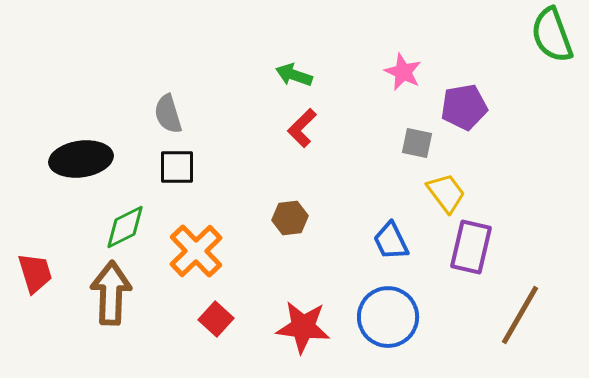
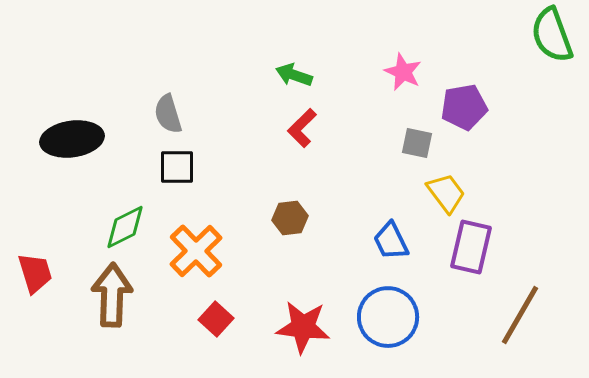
black ellipse: moved 9 px left, 20 px up
brown arrow: moved 1 px right, 2 px down
